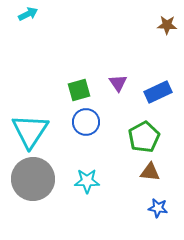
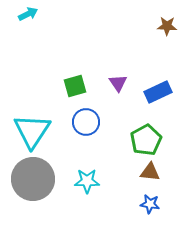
brown star: moved 1 px down
green square: moved 4 px left, 4 px up
cyan triangle: moved 2 px right
green pentagon: moved 2 px right, 3 px down
blue star: moved 8 px left, 4 px up
